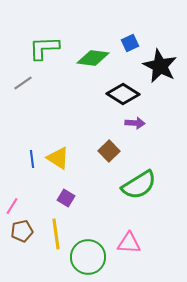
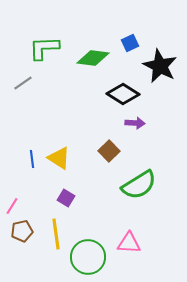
yellow triangle: moved 1 px right
